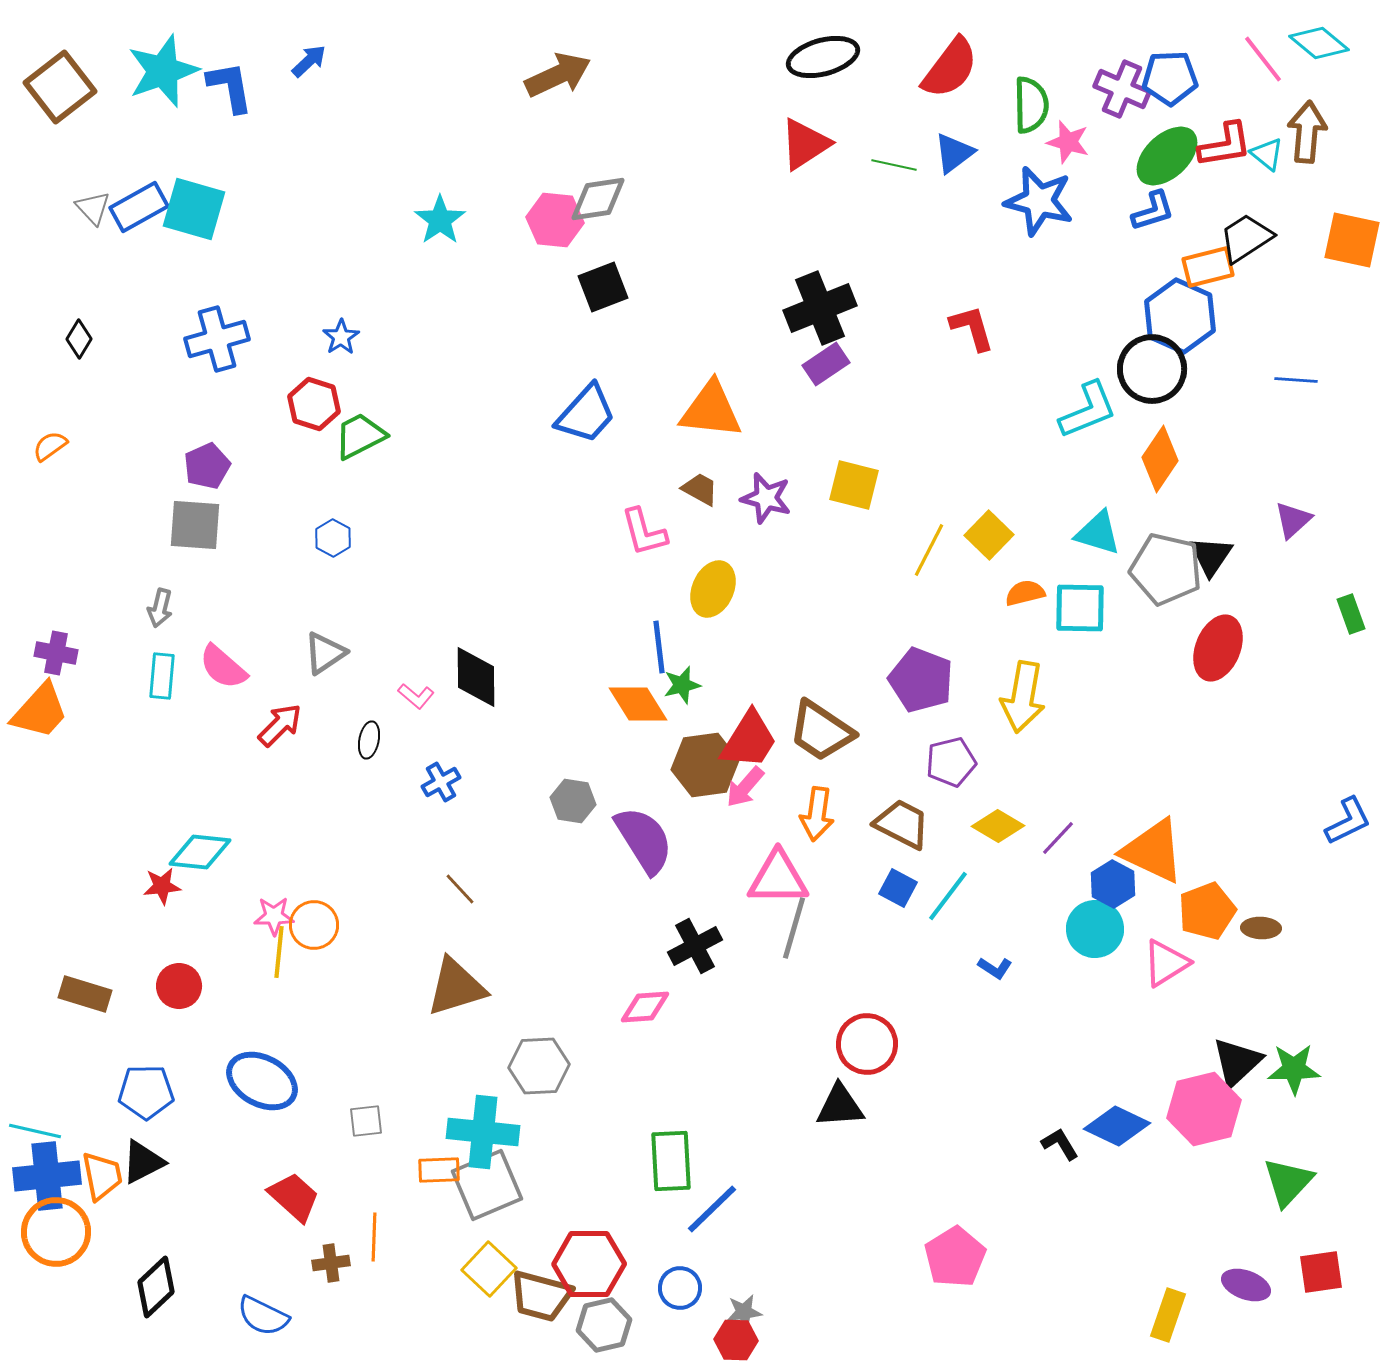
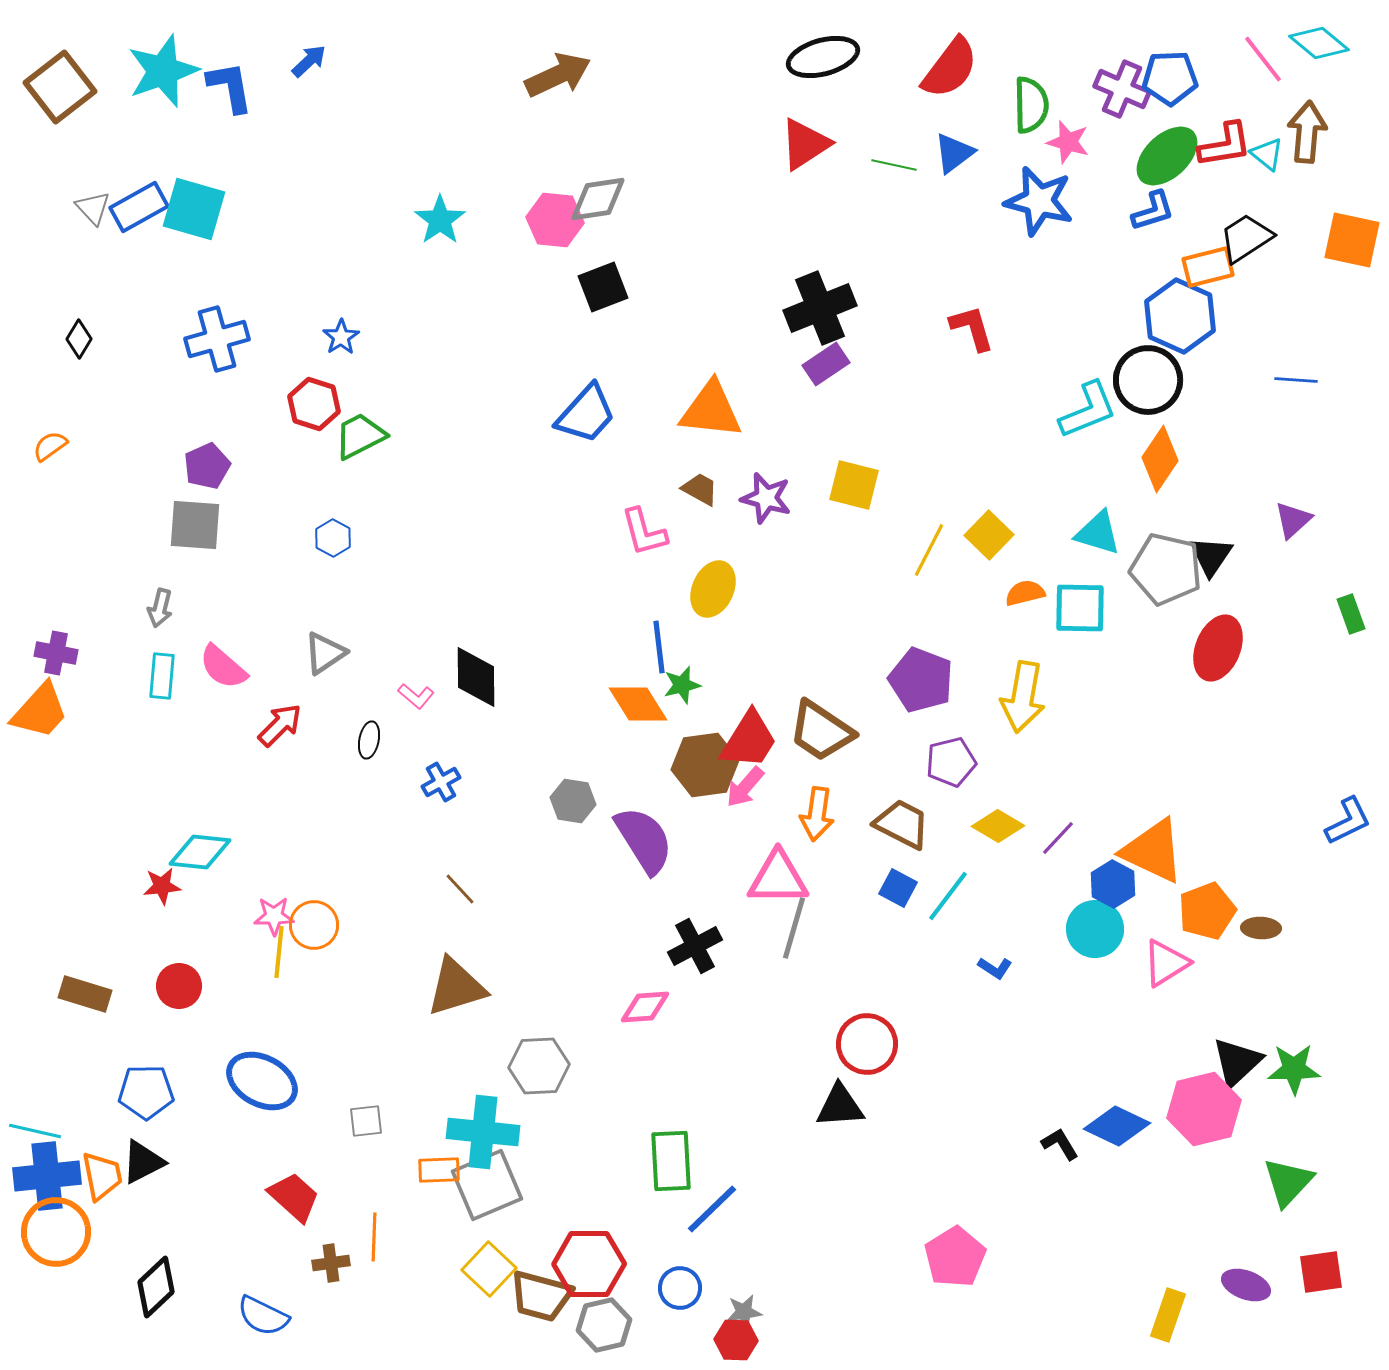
black circle at (1152, 369): moved 4 px left, 11 px down
